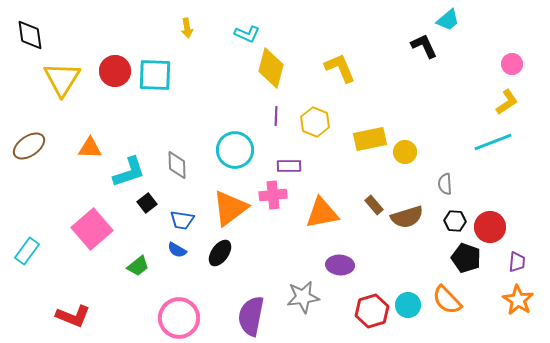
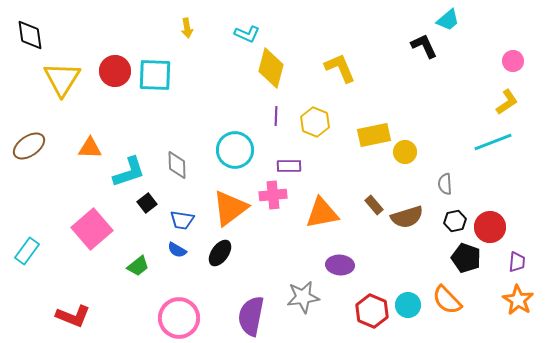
pink circle at (512, 64): moved 1 px right, 3 px up
yellow rectangle at (370, 139): moved 4 px right, 4 px up
black hexagon at (455, 221): rotated 15 degrees counterclockwise
red hexagon at (372, 311): rotated 20 degrees counterclockwise
